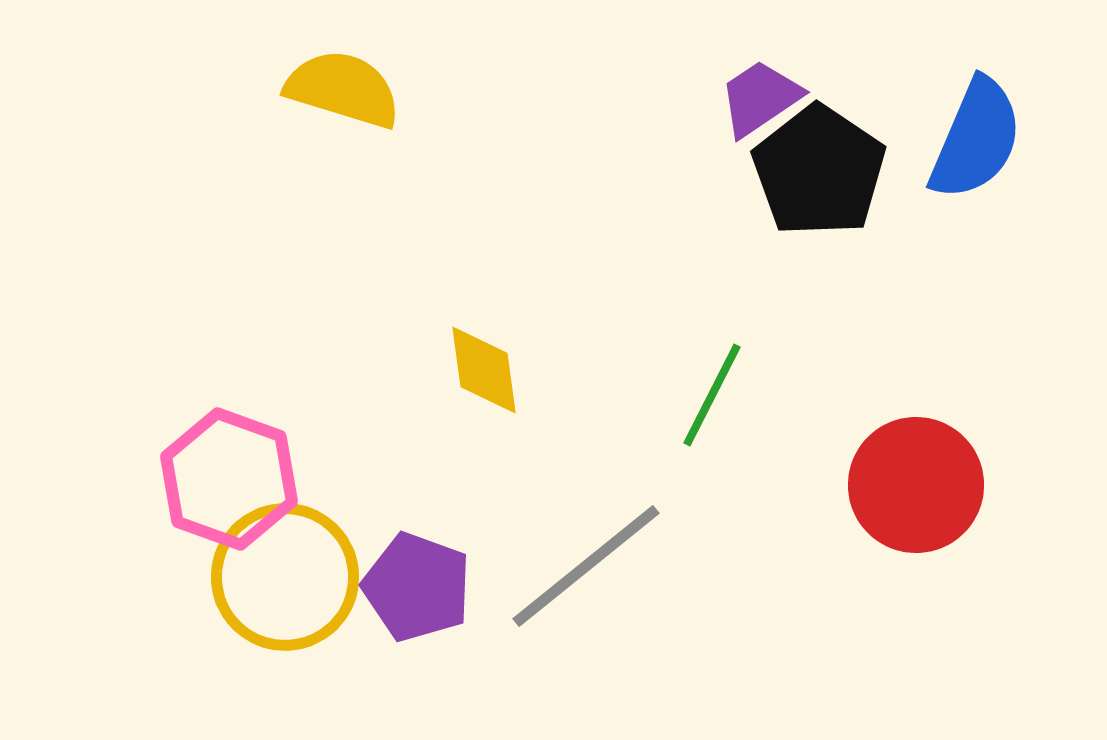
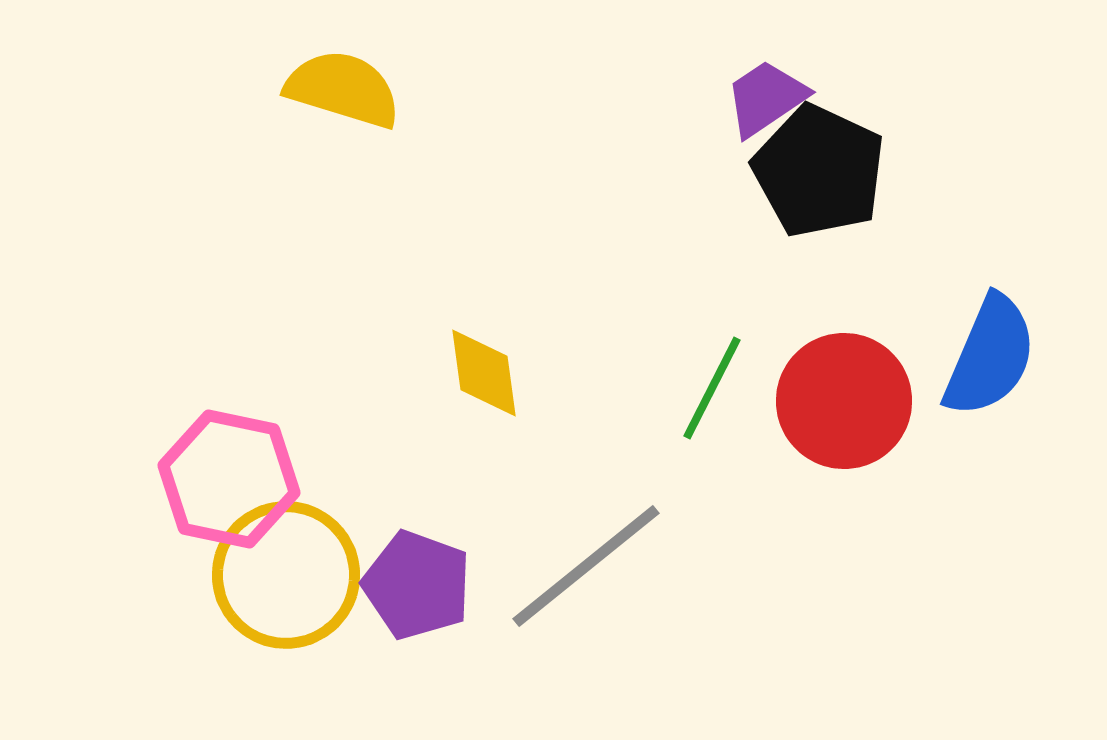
purple trapezoid: moved 6 px right
blue semicircle: moved 14 px right, 217 px down
black pentagon: rotated 9 degrees counterclockwise
yellow diamond: moved 3 px down
green line: moved 7 px up
pink hexagon: rotated 8 degrees counterclockwise
red circle: moved 72 px left, 84 px up
yellow circle: moved 1 px right, 2 px up
purple pentagon: moved 2 px up
